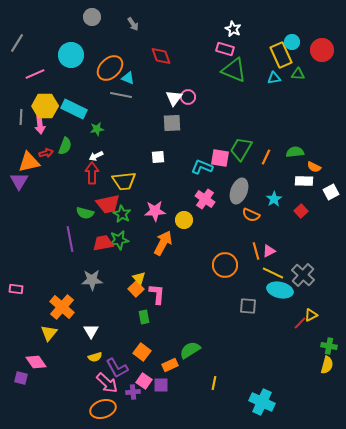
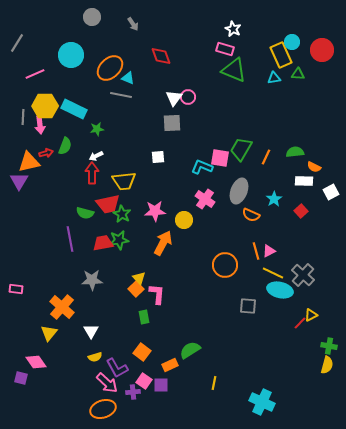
gray line at (21, 117): moved 2 px right
